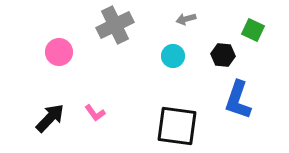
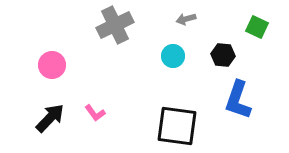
green square: moved 4 px right, 3 px up
pink circle: moved 7 px left, 13 px down
